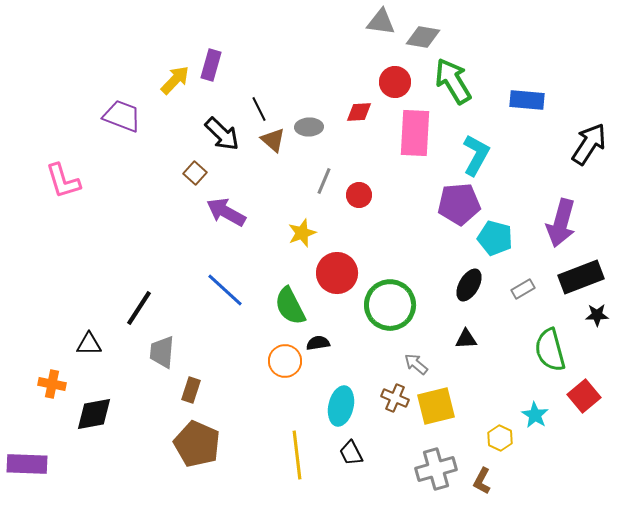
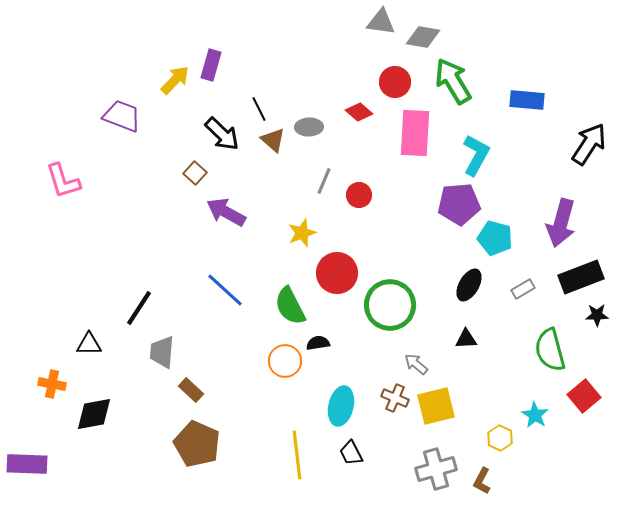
red diamond at (359, 112): rotated 44 degrees clockwise
brown rectangle at (191, 390): rotated 65 degrees counterclockwise
